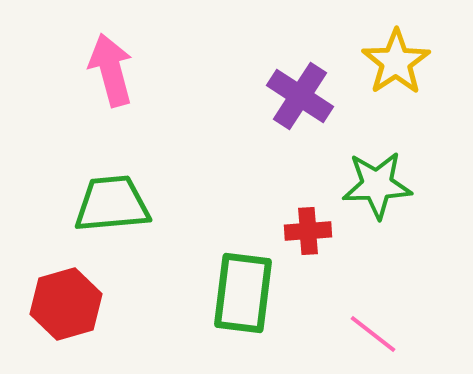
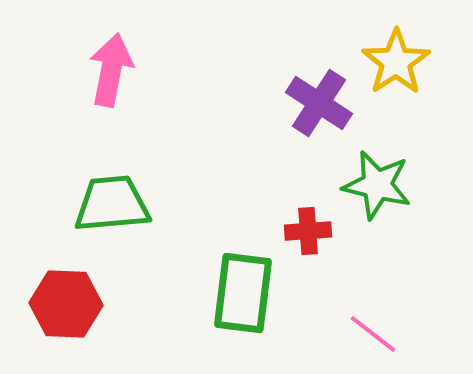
pink arrow: rotated 26 degrees clockwise
purple cross: moved 19 px right, 7 px down
green star: rotated 16 degrees clockwise
red hexagon: rotated 18 degrees clockwise
